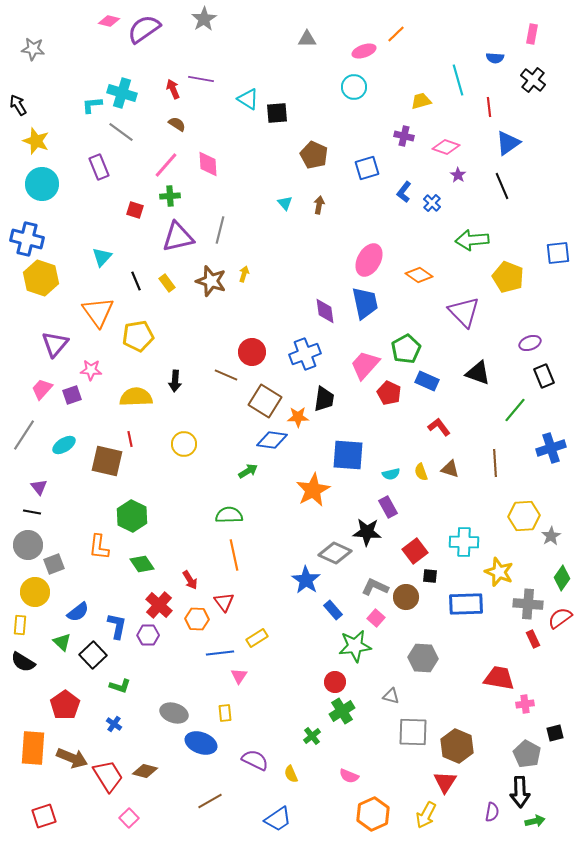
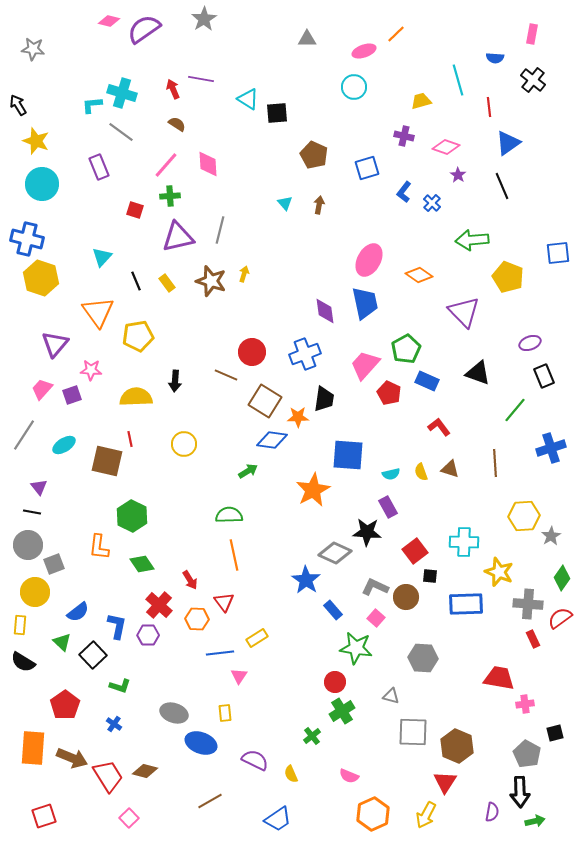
green star at (355, 646): moved 1 px right, 2 px down; rotated 16 degrees clockwise
